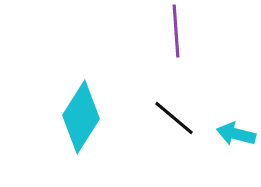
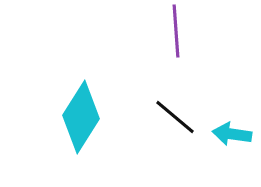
black line: moved 1 px right, 1 px up
cyan arrow: moved 4 px left; rotated 6 degrees counterclockwise
